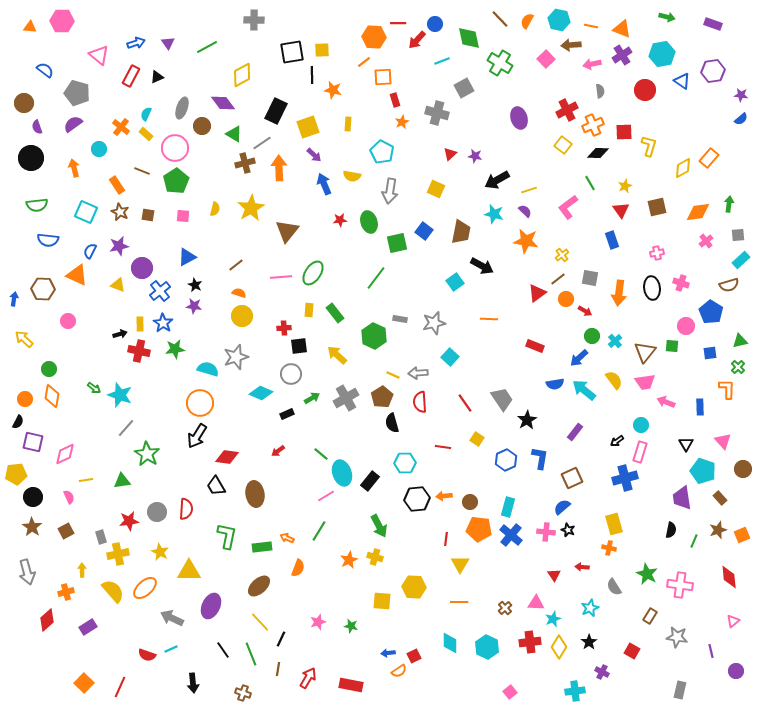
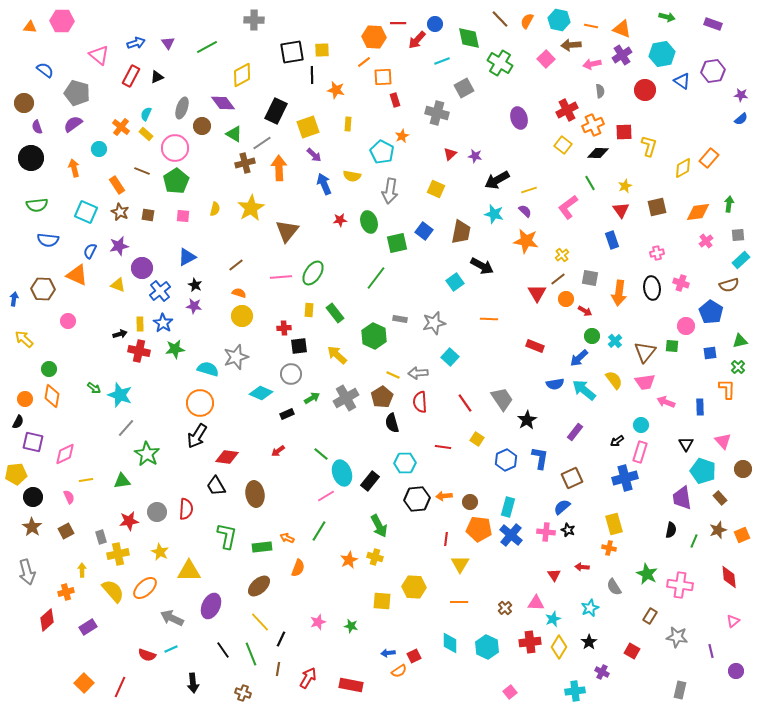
orange star at (333, 90): moved 3 px right
orange star at (402, 122): moved 14 px down
red triangle at (537, 293): rotated 24 degrees counterclockwise
